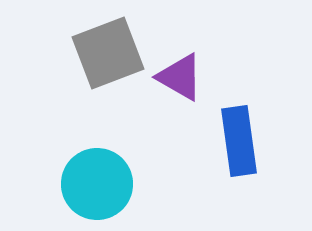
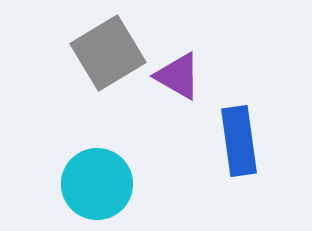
gray square: rotated 10 degrees counterclockwise
purple triangle: moved 2 px left, 1 px up
